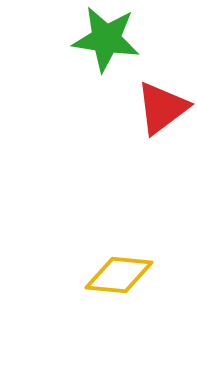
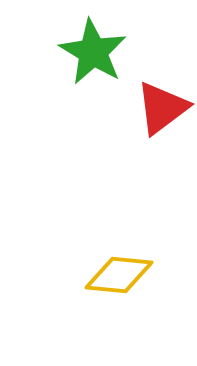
green star: moved 13 px left, 13 px down; rotated 22 degrees clockwise
